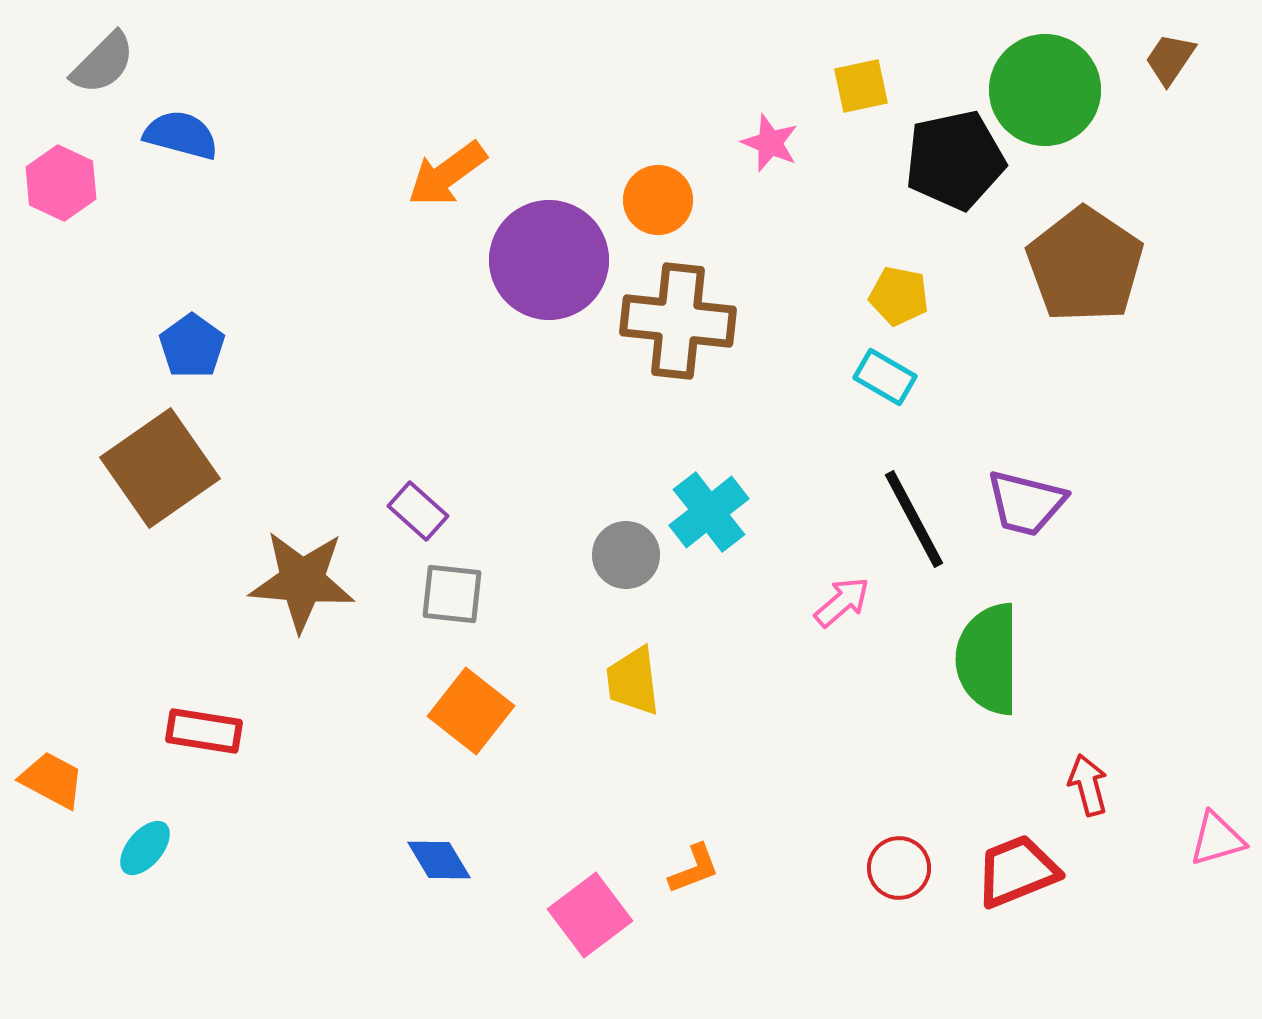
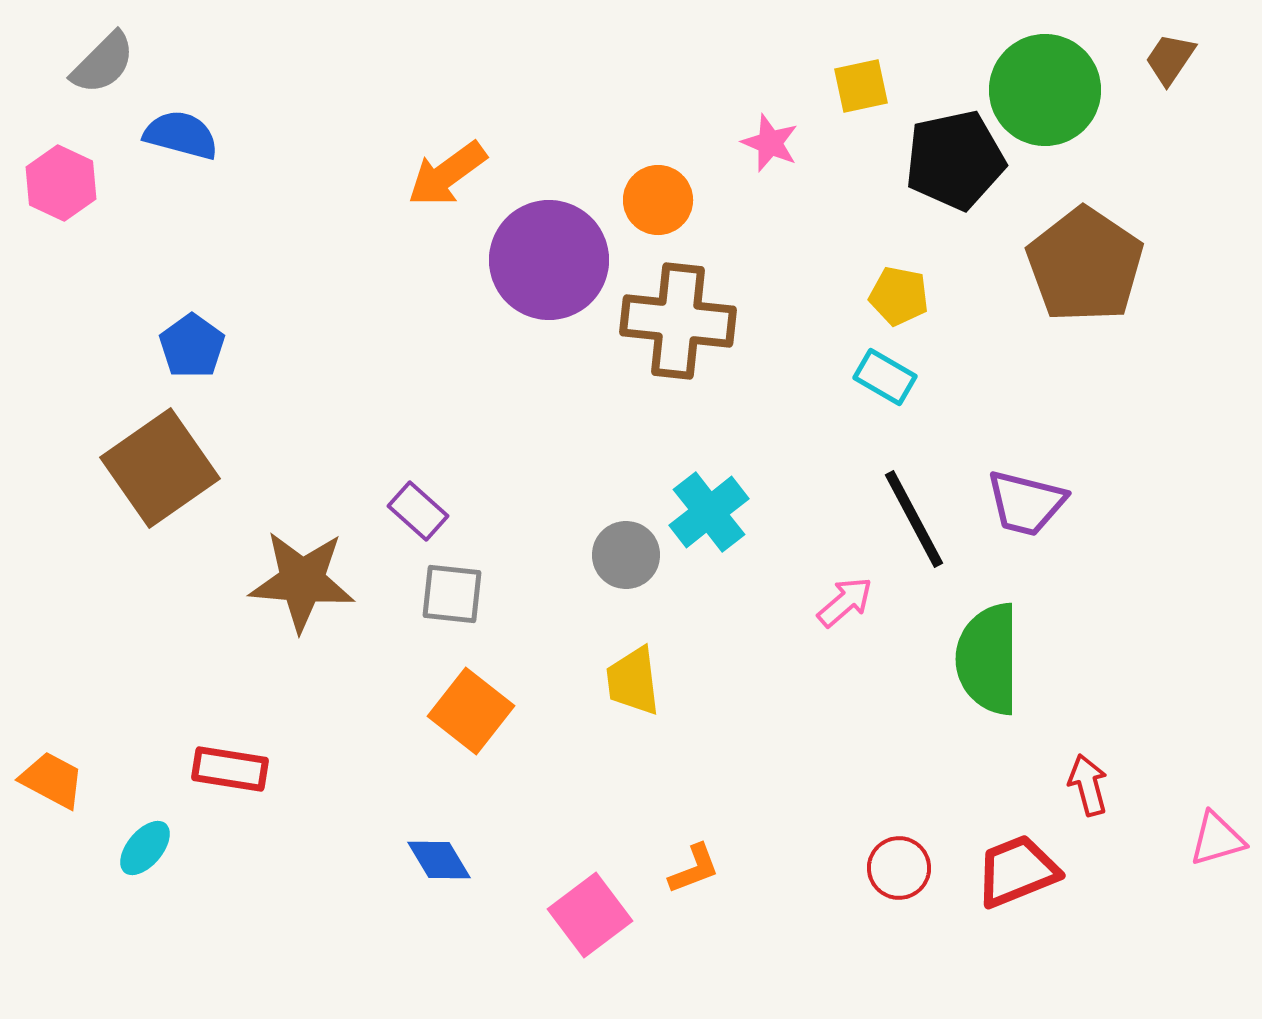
pink arrow: moved 3 px right
red rectangle: moved 26 px right, 38 px down
